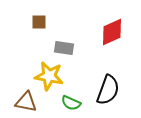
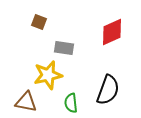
brown square: rotated 21 degrees clockwise
yellow star: moved 1 px left, 1 px up; rotated 24 degrees counterclockwise
green semicircle: rotated 60 degrees clockwise
